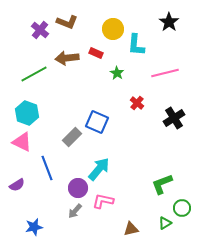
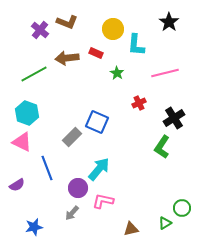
red cross: moved 2 px right; rotated 24 degrees clockwise
green L-shape: moved 37 px up; rotated 35 degrees counterclockwise
gray arrow: moved 3 px left, 2 px down
